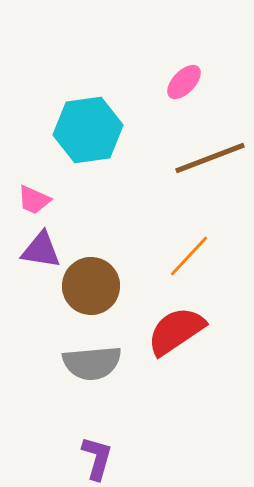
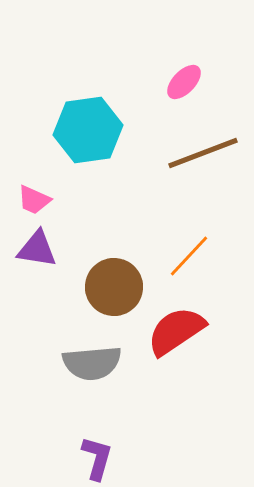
brown line: moved 7 px left, 5 px up
purple triangle: moved 4 px left, 1 px up
brown circle: moved 23 px right, 1 px down
